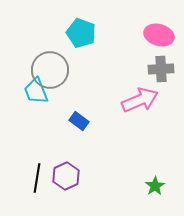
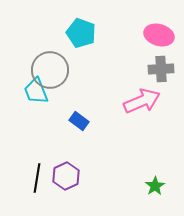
pink arrow: moved 2 px right, 1 px down
